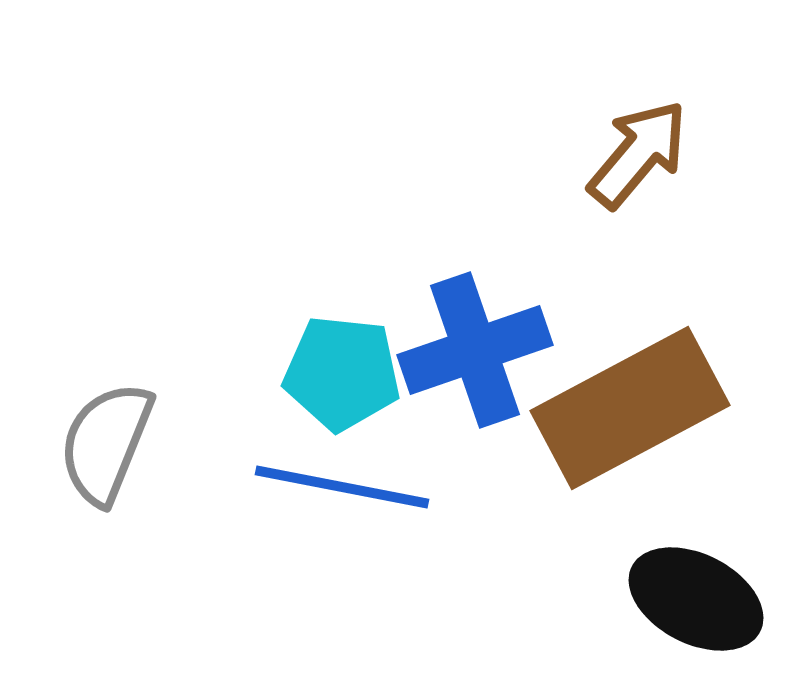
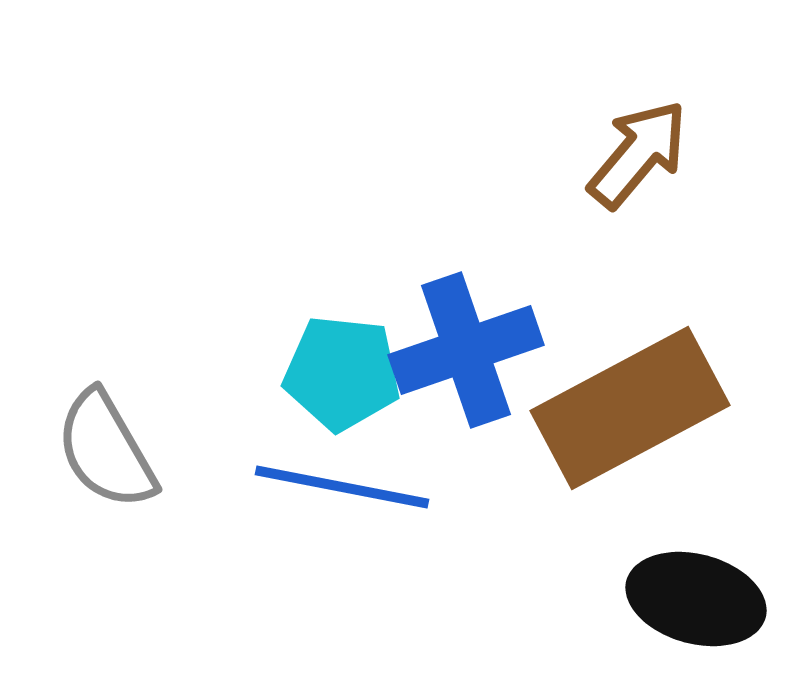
blue cross: moved 9 px left
gray semicircle: moved 7 px down; rotated 52 degrees counterclockwise
black ellipse: rotated 12 degrees counterclockwise
